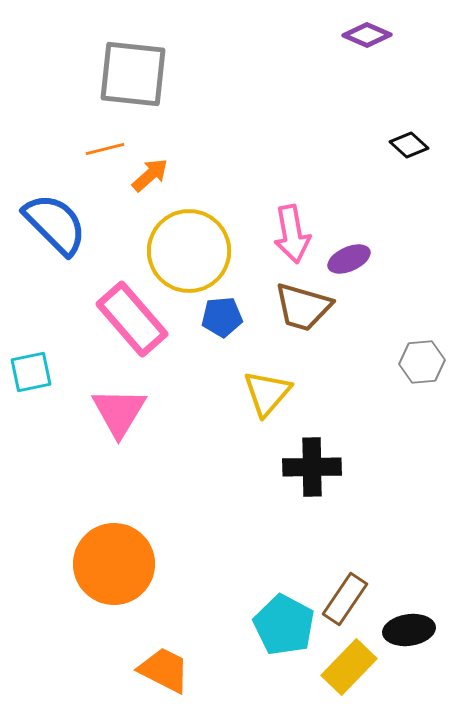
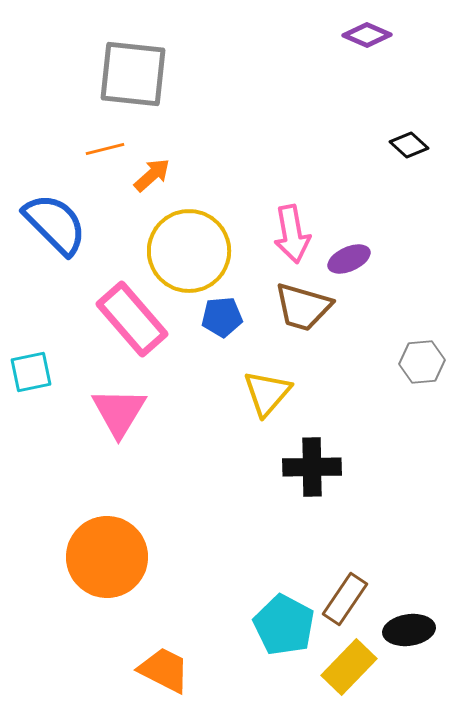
orange arrow: moved 2 px right
orange circle: moved 7 px left, 7 px up
